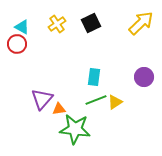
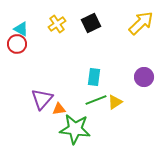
cyan triangle: moved 1 px left, 2 px down
